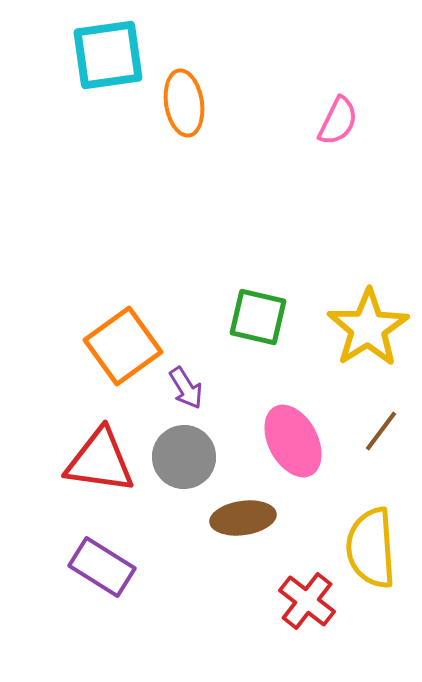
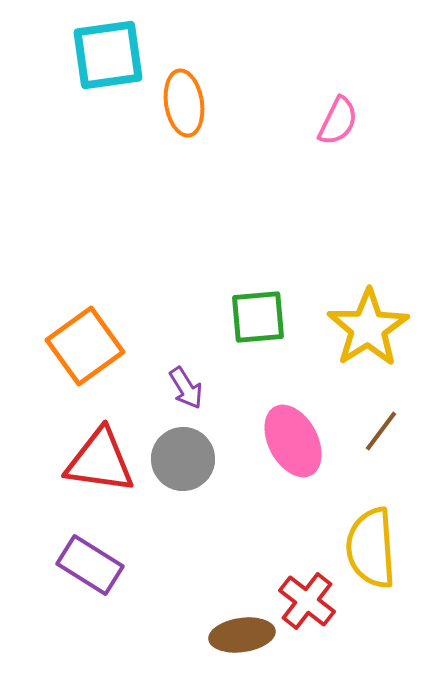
green square: rotated 18 degrees counterclockwise
orange square: moved 38 px left
gray circle: moved 1 px left, 2 px down
brown ellipse: moved 1 px left, 117 px down
purple rectangle: moved 12 px left, 2 px up
